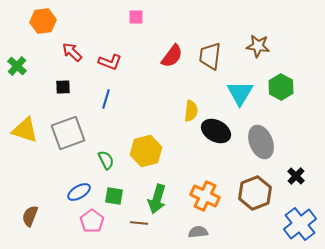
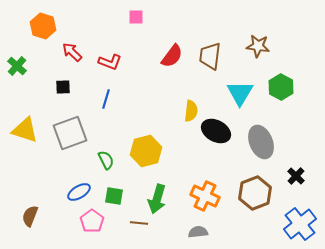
orange hexagon: moved 5 px down; rotated 25 degrees clockwise
gray square: moved 2 px right
